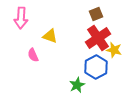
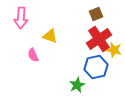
red cross: moved 1 px right, 1 px down
blue hexagon: rotated 15 degrees clockwise
